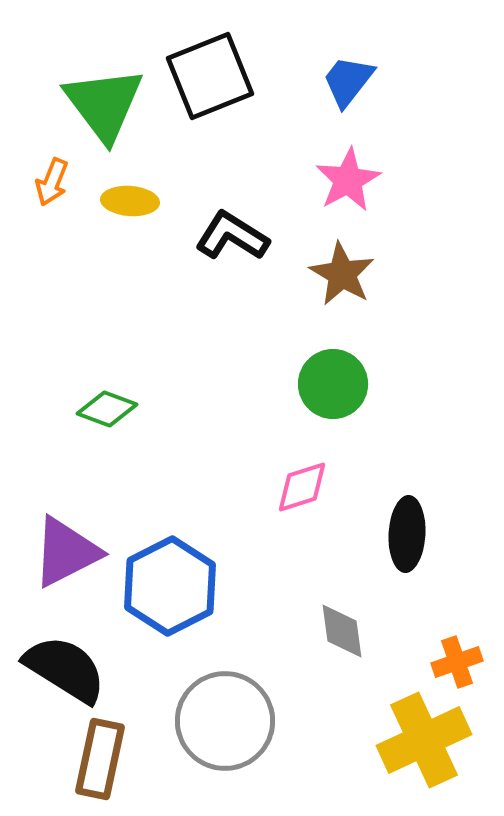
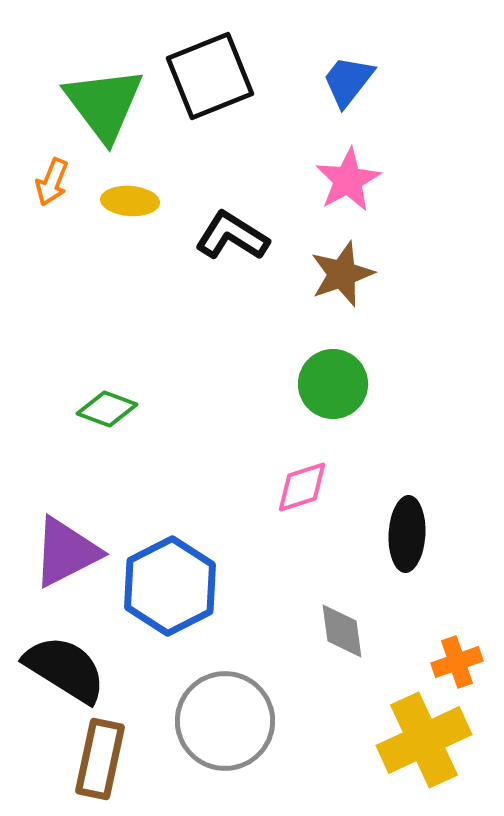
brown star: rotated 22 degrees clockwise
